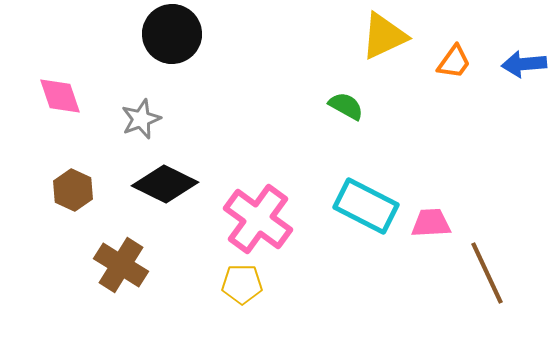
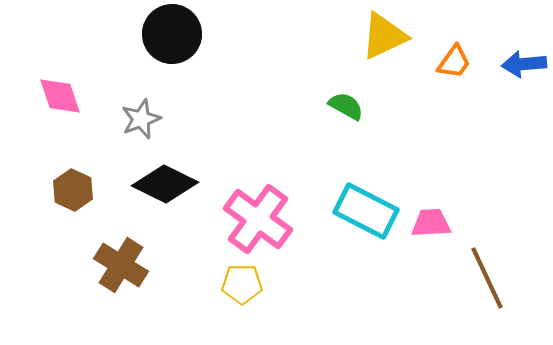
cyan rectangle: moved 5 px down
brown line: moved 5 px down
